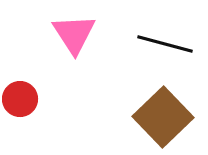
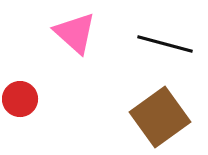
pink triangle: moved 1 px right, 1 px up; rotated 15 degrees counterclockwise
brown square: moved 3 px left; rotated 8 degrees clockwise
